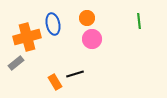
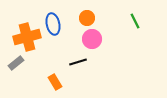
green line: moved 4 px left; rotated 21 degrees counterclockwise
black line: moved 3 px right, 12 px up
